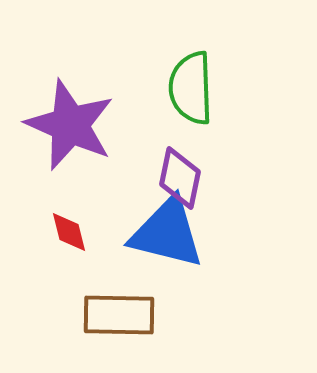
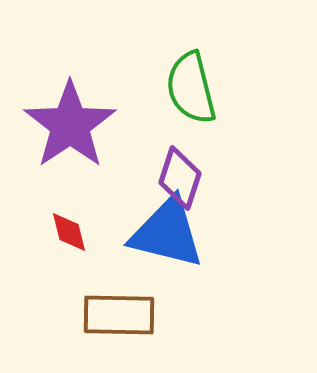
green semicircle: rotated 12 degrees counterclockwise
purple star: rotated 14 degrees clockwise
purple diamond: rotated 6 degrees clockwise
